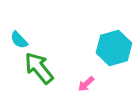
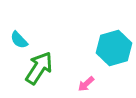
green arrow: rotated 72 degrees clockwise
